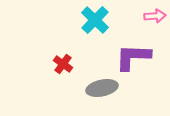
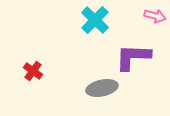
pink arrow: rotated 20 degrees clockwise
red cross: moved 30 px left, 7 px down
